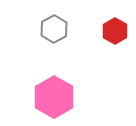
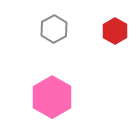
pink hexagon: moved 2 px left
